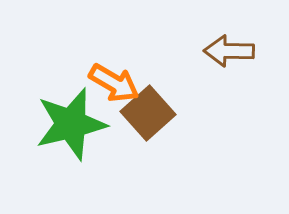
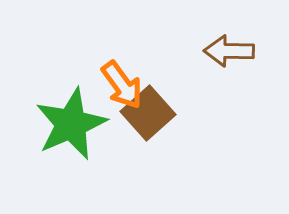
orange arrow: moved 8 px right, 2 px down; rotated 24 degrees clockwise
green star: rotated 10 degrees counterclockwise
